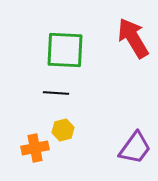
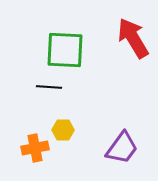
black line: moved 7 px left, 6 px up
yellow hexagon: rotated 15 degrees clockwise
purple trapezoid: moved 13 px left
